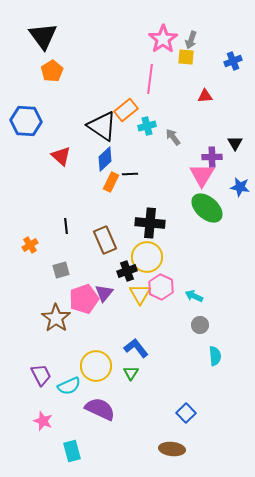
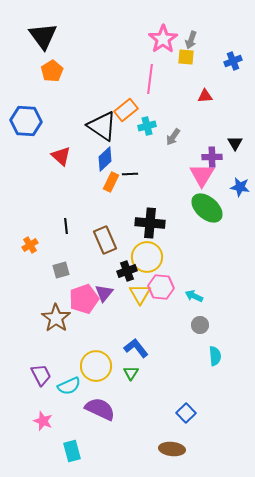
gray arrow at (173, 137): rotated 108 degrees counterclockwise
pink hexagon at (161, 287): rotated 20 degrees counterclockwise
